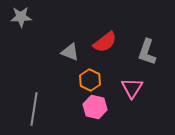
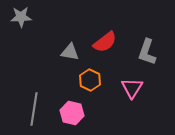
gray triangle: rotated 12 degrees counterclockwise
pink hexagon: moved 23 px left, 6 px down
